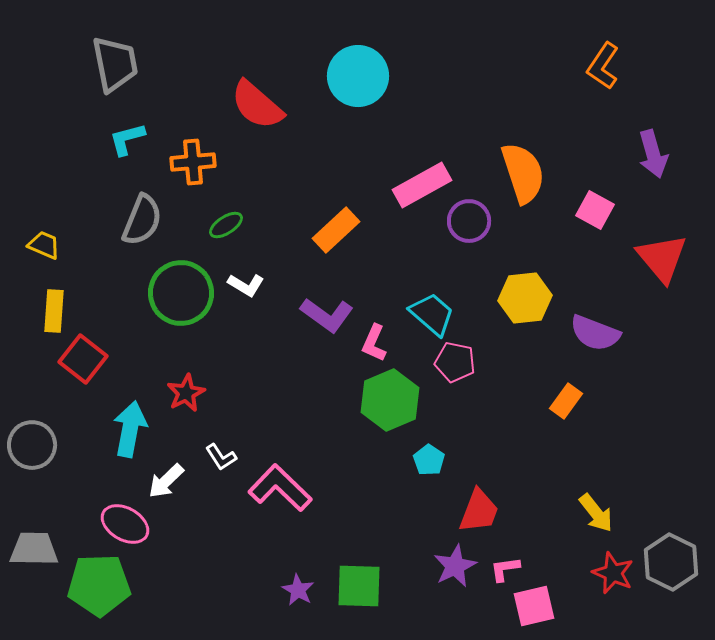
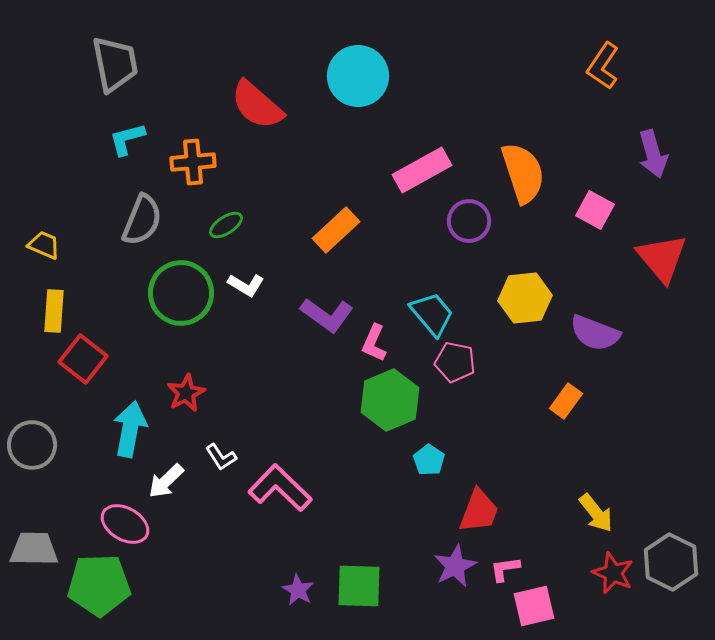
pink rectangle at (422, 185): moved 15 px up
cyan trapezoid at (432, 314): rotated 9 degrees clockwise
